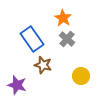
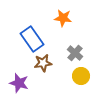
orange star: rotated 24 degrees counterclockwise
gray cross: moved 8 px right, 14 px down
brown star: moved 2 px up; rotated 24 degrees counterclockwise
purple star: moved 2 px right, 2 px up
